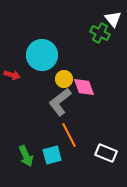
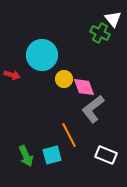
gray L-shape: moved 33 px right, 7 px down
white rectangle: moved 2 px down
